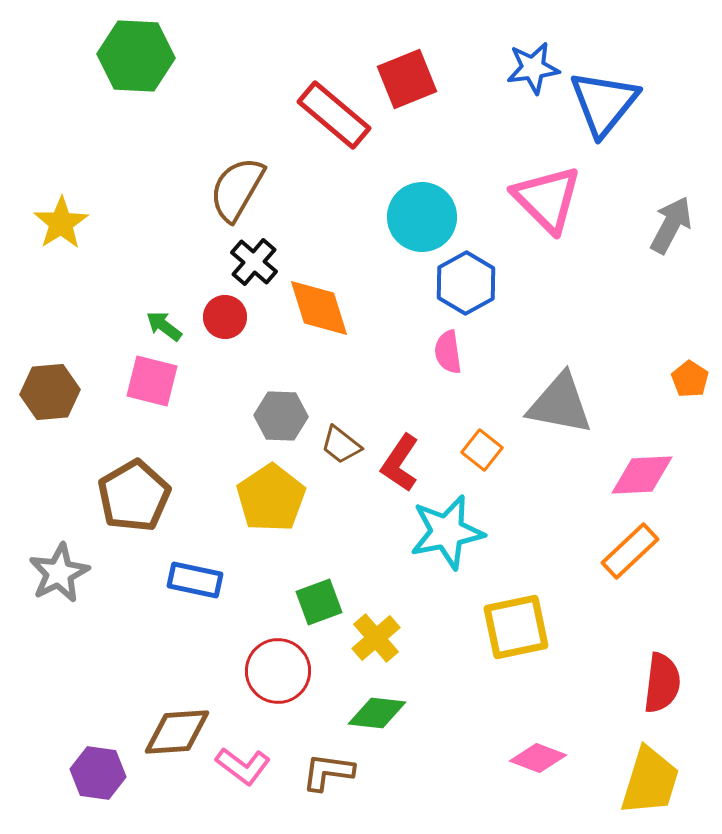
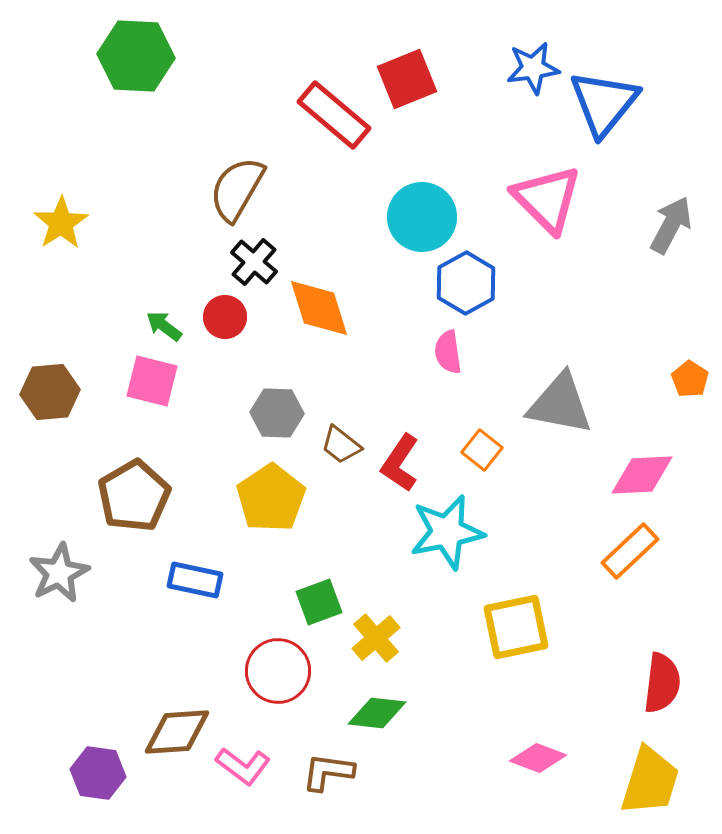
gray hexagon at (281, 416): moved 4 px left, 3 px up
